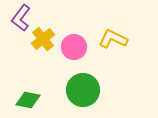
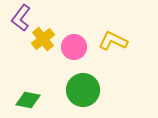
yellow L-shape: moved 2 px down
